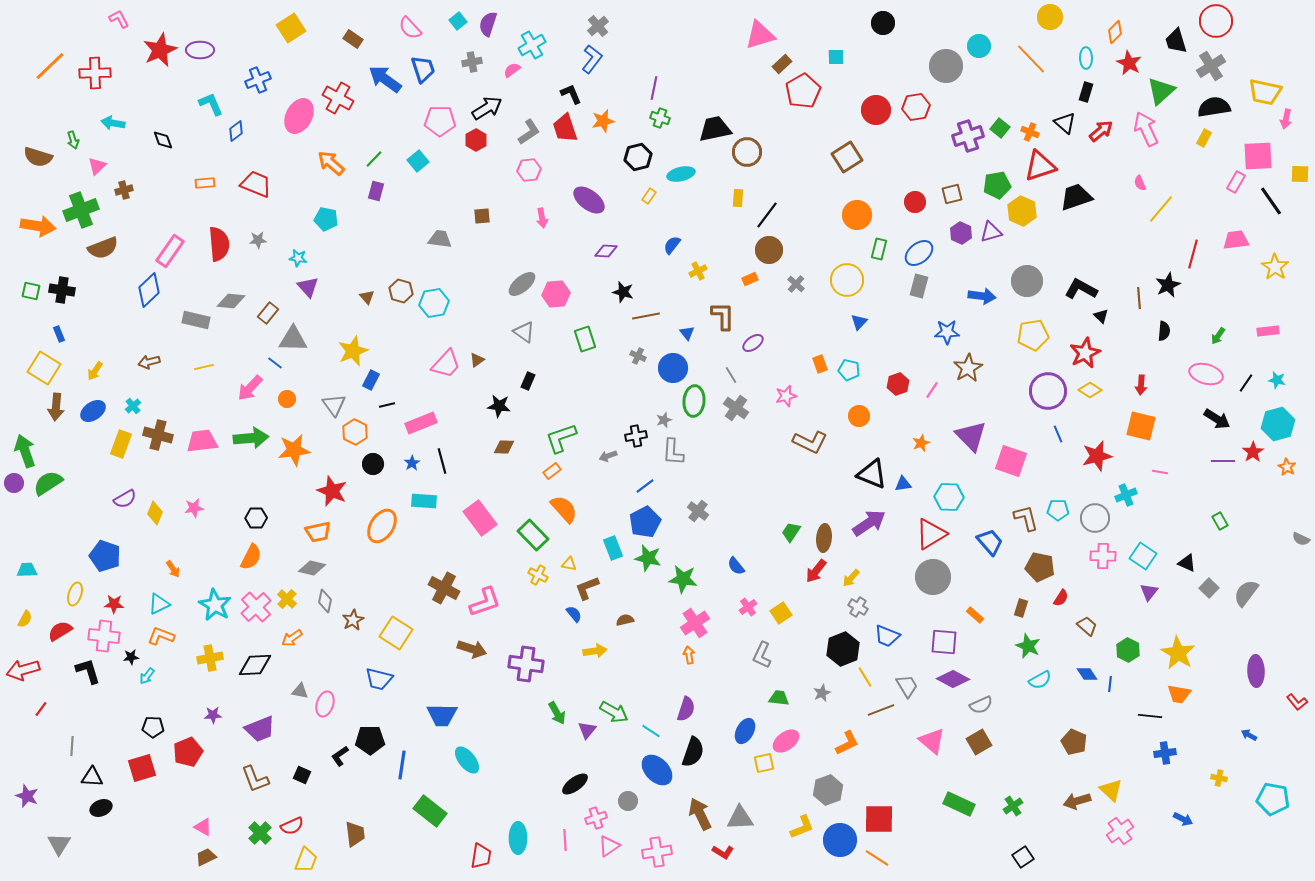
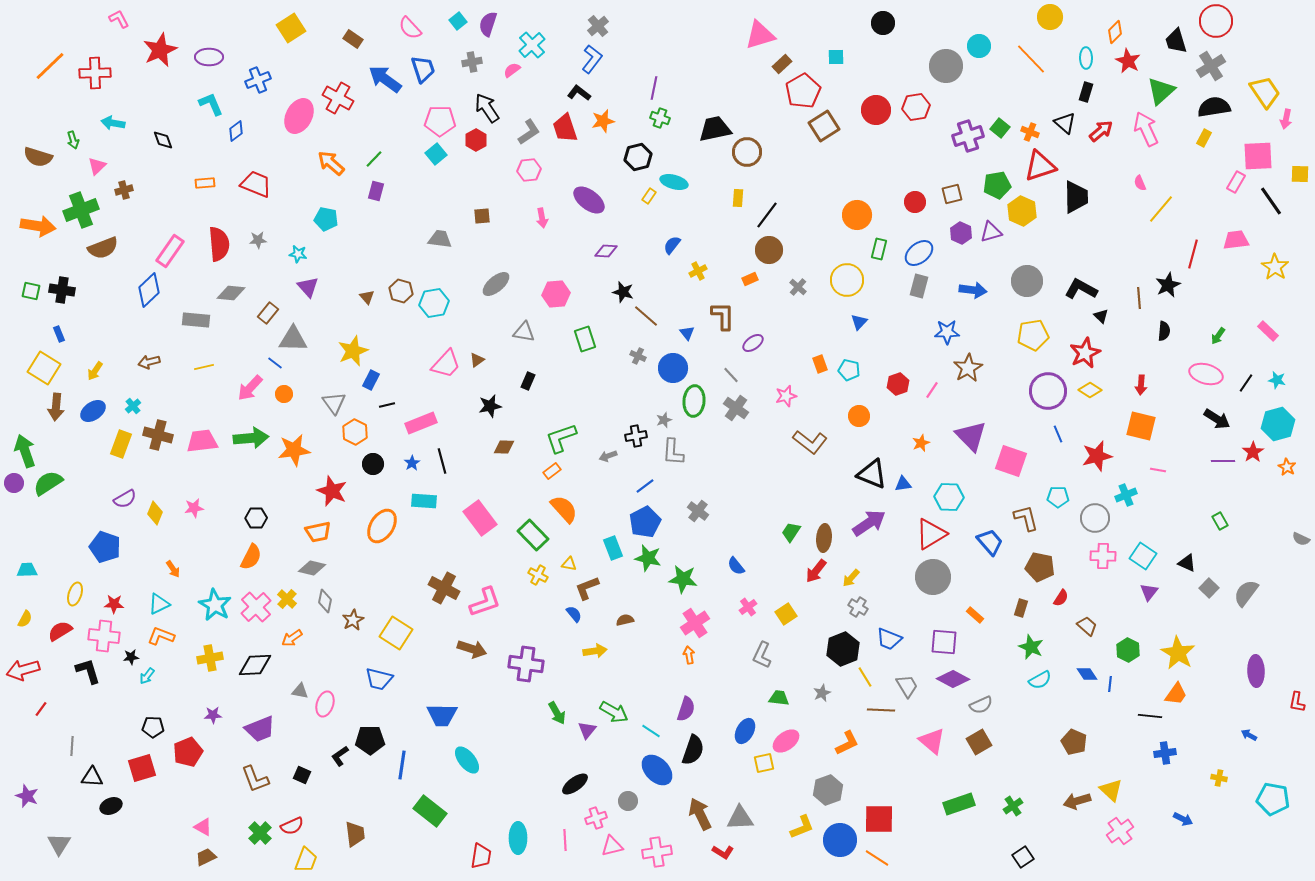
cyan cross at (532, 45): rotated 12 degrees counterclockwise
purple ellipse at (200, 50): moved 9 px right, 7 px down
red star at (1129, 63): moved 1 px left, 2 px up
yellow trapezoid at (1265, 92): rotated 136 degrees counterclockwise
black L-shape at (571, 94): moved 8 px right, 1 px up; rotated 30 degrees counterclockwise
black arrow at (487, 108): rotated 92 degrees counterclockwise
brown square at (847, 157): moved 23 px left, 31 px up
cyan square at (418, 161): moved 18 px right, 7 px up
cyan ellipse at (681, 174): moved 7 px left, 8 px down; rotated 28 degrees clockwise
black trapezoid at (1076, 197): rotated 108 degrees clockwise
cyan star at (298, 258): moved 4 px up
gray ellipse at (522, 284): moved 26 px left
gray cross at (796, 284): moved 2 px right, 3 px down
blue arrow at (982, 296): moved 9 px left, 6 px up
gray diamond at (231, 301): moved 8 px up
brown line at (646, 316): rotated 52 degrees clockwise
gray rectangle at (196, 320): rotated 8 degrees counterclockwise
pink rectangle at (1268, 331): rotated 50 degrees clockwise
gray triangle at (524, 332): rotated 25 degrees counterclockwise
gray line at (731, 375): rotated 12 degrees counterclockwise
orange circle at (287, 399): moved 3 px left, 5 px up
gray triangle at (334, 405): moved 2 px up
black star at (499, 406): moved 9 px left; rotated 20 degrees counterclockwise
brown L-shape at (810, 442): rotated 12 degrees clockwise
pink line at (1160, 472): moved 2 px left, 2 px up
cyan pentagon at (1058, 510): moved 13 px up
blue pentagon at (105, 556): moved 9 px up
yellow square at (781, 613): moved 5 px right, 1 px down
blue trapezoid at (887, 636): moved 2 px right, 3 px down
green star at (1028, 646): moved 3 px right, 1 px down
orange trapezoid at (1179, 694): moved 3 px left; rotated 65 degrees counterclockwise
red L-shape at (1297, 702): rotated 50 degrees clockwise
brown line at (881, 710): rotated 24 degrees clockwise
black semicircle at (693, 752): moved 2 px up
green rectangle at (959, 804): rotated 44 degrees counterclockwise
black ellipse at (101, 808): moved 10 px right, 2 px up
pink triangle at (609, 846): moved 3 px right; rotated 20 degrees clockwise
